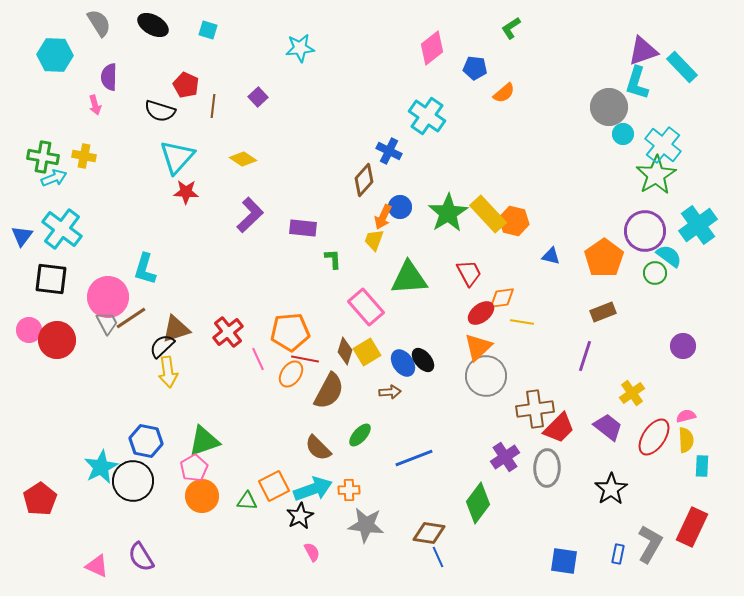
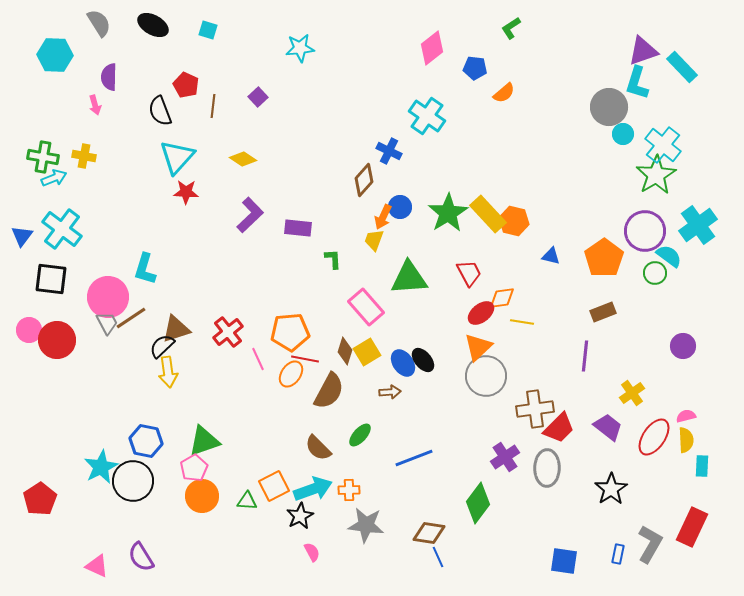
black semicircle at (160, 111): rotated 52 degrees clockwise
purple rectangle at (303, 228): moved 5 px left
purple line at (585, 356): rotated 12 degrees counterclockwise
